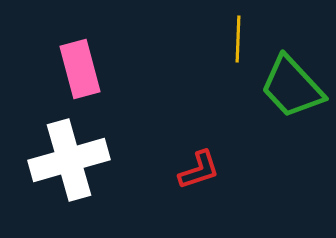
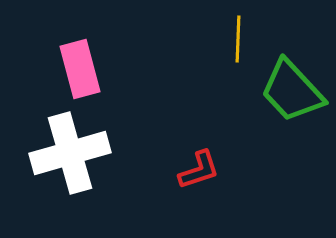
green trapezoid: moved 4 px down
white cross: moved 1 px right, 7 px up
